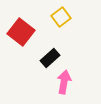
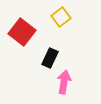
red square: moved 1 px right
black rectangle: rotated 24 degrees counterclockwise
